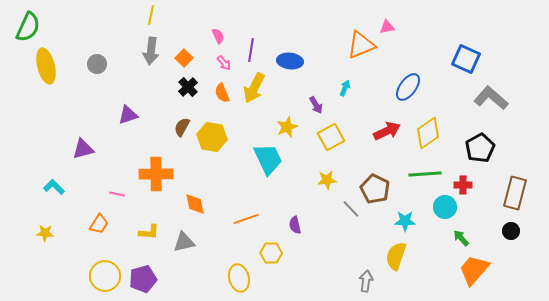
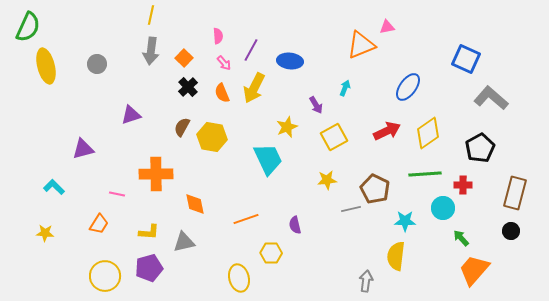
pink semicircle at (218, 36): rotated 21 degrees clockwise
purple line at (251, 50): rotated 20 degrees clockwise
purple triangle at (128, 115): moved 3 px right
yellow square at (331, 137): moved 3 px right
cyan circle at (445, 207): moved 2 px left, 1 px down
gray line at (351, 209): rotated 60 degrees counterclockwise
yellow semicircle at (396, 256): rotated 12 degrees counterclockwise
purple pentagon at (143, 279): moved 6 px right, 11 px up
